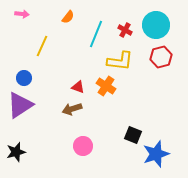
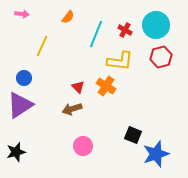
red triangle: rotated 24 degrees clockwise
